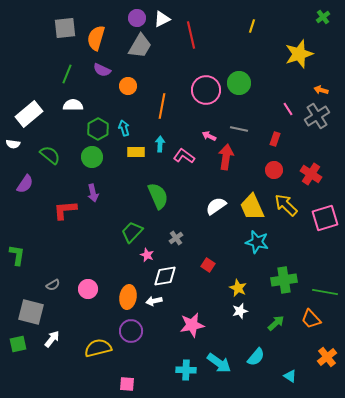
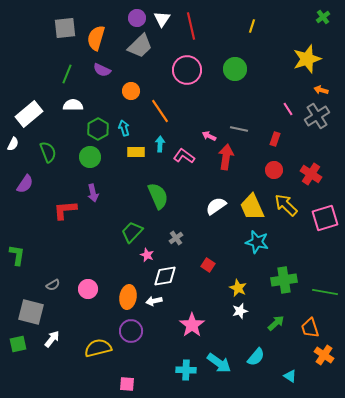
white triangle at (162, 19): rotated 30 degrees counterclockwise
red line at (191, 35): moved 9 px up
gray trapezoid at (140, 46): rotated 16 degrees clockwise
yellow star at (299, 54): moved 8 px right, 5 px down
green circle at (239, 83): moved 4 px left, 14 px up
orange circle at (128, 86): moved 3 px right, 5 px down
pink circle at (206, 90): moved 19 px left, 20 px up
orange line at (162, 106): moved 2 px left, 5 px down; rotated 45 degrees counterclockwise
white semicircle at (13, 144): rotated 72 degrees counterclockwise
green semicircle at (50, 155): moved 2 px left, 3 px up; rotated 30 degrees clockwise
green circle at (92, 157): moved 2 px left
orange trapezoid at (311, 319): moved 1 px left, 9 px down; rotated 25 degrees clockwise
pink star at (192, 325): rotated 25 degrees counterclockwise
orange cross at (327, 357): moved 3 px left, 2 px up; rotated 18 degrees counterclockwise
